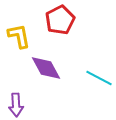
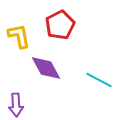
red pentagon: moved 5 px down
cyan line: moved 2 px down
